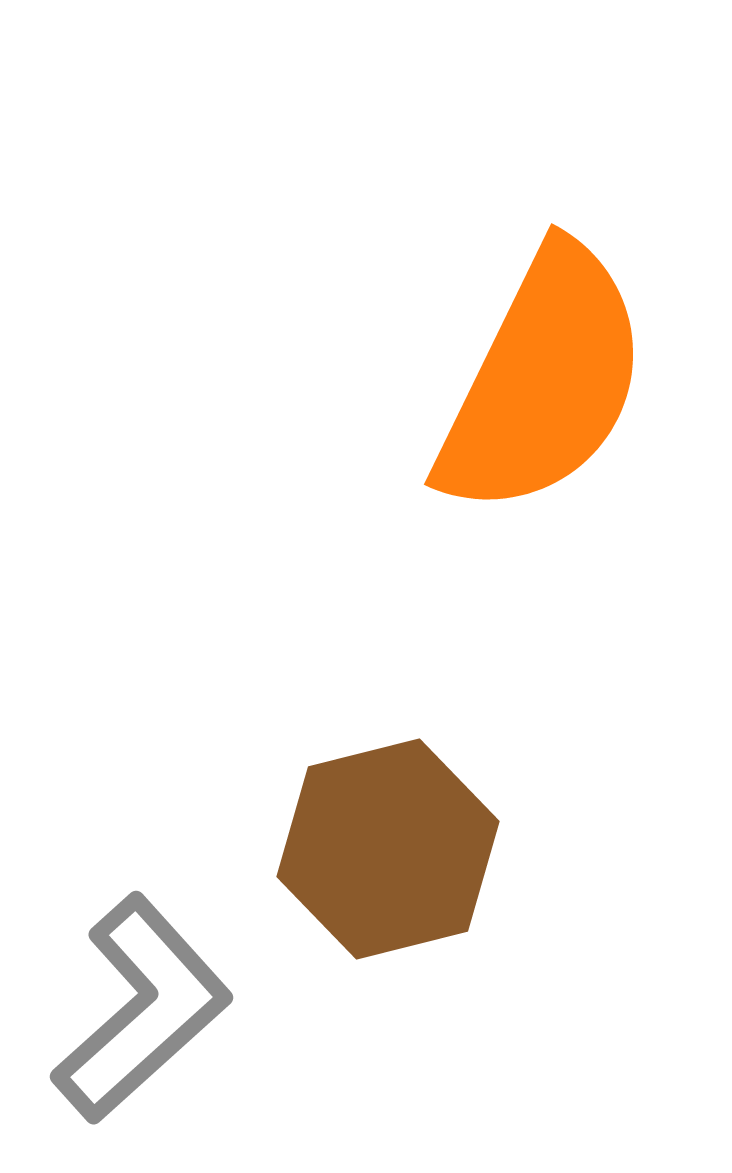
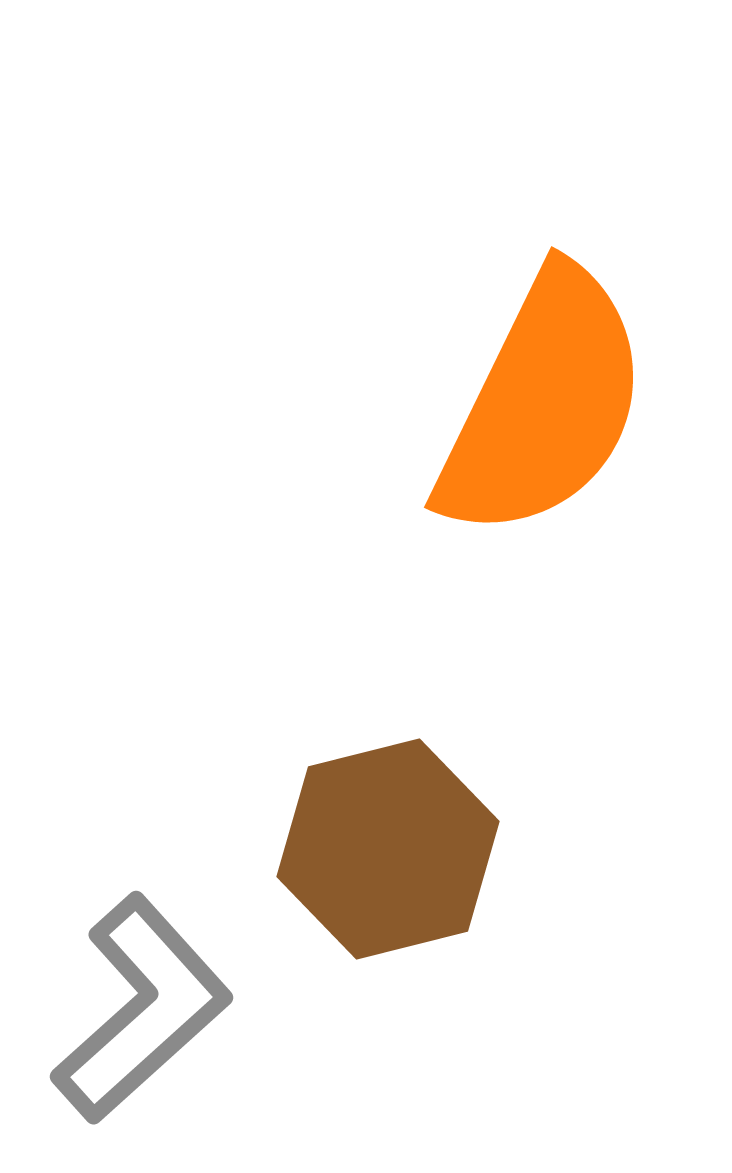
orange semicircle: moved 23 px down
